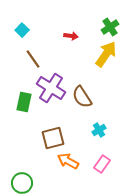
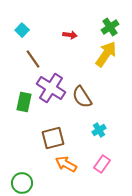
red arrow: moved 1 px left, 1 px up
orange arrow: moved 2 px left, 3 px down
